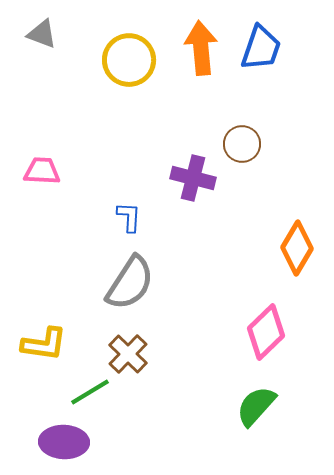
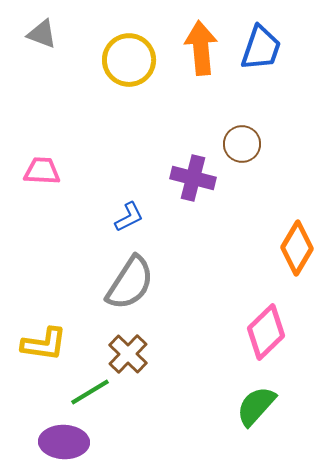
blue L-shape: rotated 60 degrees clockwise
